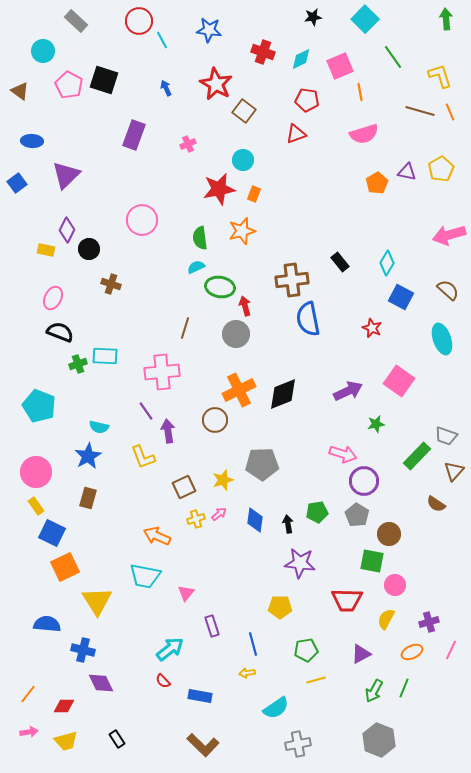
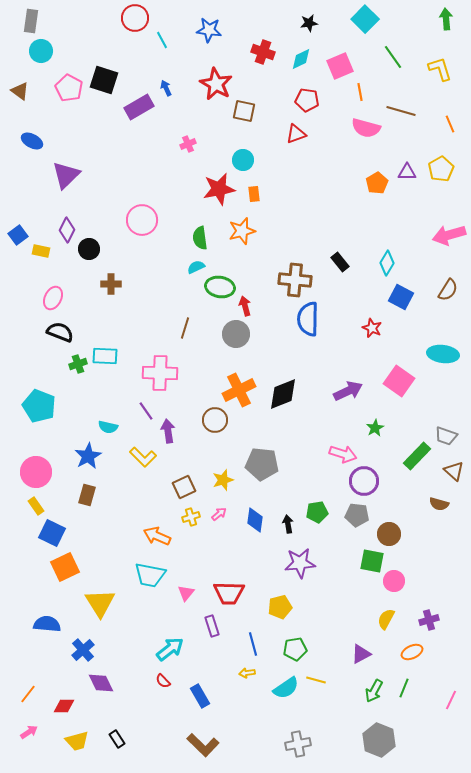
black star at (313, 17): moved 4 px left, 6 px down
gray rectangle at (76, 21): moved 45 px left; rotated 55 degrees clockwise
red circle at (139, 21): moved 4 px left, 3 px up
cyan circle at (43, 51): moved 2 px left
yellow L-shape at (440, 76): moved 7 px up
pink pentagon at (69, 85): moved 3 px down
brown square at (244, 111): rotated 25 degrees counterclockwise
brown line at (420, 111): moved 19 px left
orange line at (450, 112): moved 12 px down
pink semicircle at (364, 134): moved 2 px right, 6 px up; rotated 32 degrees clockwise
purple rectangle at (134, 135): moved 5 px right, 28 px up; rotated 40 degrees clockwise
blue ellipse at (32, 141): rotated 25 degrees clockwise
purple triangle at (407, 172): rotated 12 degrees counterclockwise
blue square at (17, 183): moved 1 px right, 52 px down
orange rectangle at (254, 194): rotated 28 degrees counterclockwise
yellow rectangle at (46, 250): moved 5 px left, 1 px down
brown cross at (292, 280): moved 3 px right; rotated 12 degrees clockwise
brown cross at (111, 284): rotated 18 degrees counterclockwise
brown semicircle at (448, 290): rotated 80 degrees clockwise
blue semicircle at (308, 319): rotated 12 degrees clockwise
cyan ellipse at (442, 339): moved 1 px right, 15 px down; rotated 64 degrees counterclockwise
pink cross at (162, 372): moved 2 px left, 1 px down; rotated 8 degrees clockwise
green star at (376, 424): moved 1 px left, 4 px down; rotated 18 degrees counterclockwise
cyan semicircle at (99, 427): moved 9 px right
yellow L-shape at (143, 457): rotated 24 degrees counterclockwise
gray pentagon at (262, 464): rotated 8 degrees clockwise
brown triangle at (454, 471): rotated 30 degrees counterclockwise
brown rectangle at (88, 498): moved 1 px left, 3 px up
brown semicircle at (436, 504): moved 3 px right; rotated 18 degrees counterclockwise
gray pentagon at (357, 515): rotated 25 degrees counterclockwise
yellow cross at (196, 519): moved 5 px left, 2 px up
purple star at (300, 563): rotated 12 degrees counterclockwise
cyan trapezoid at (145, 576): moved 5 px right, 1 px up
pink circle at (395, 585): moved 1 px left, 4 px up
red trapezoid at (347, 600): moved 118 px left, 7 px up
yellow triangle at (97, 601): moved 3 px right, 2 px down
yellow pentagon at (280, 607): rotated 15 degrees counterclockwise
purple cross at (429, 622): moved 2 px up
blue cross at (83, 650): rotated 35 degrees clockwise
green pentagon at (306, 650): moved 11 px left, 1 px up
pink line at (451, 650): moved 50 px down
yellow line at (316, 680): rotated 30 degrees clockwise
blue rectangle at (200, 696): rotated 50 degrees clockwise
cyan semicircle at (276, 708): moved 10 px right, 20 px up
pink arrow at (29, 732): rotated 24 degrees counterclockwise
yellow trapezoid at (66, 741): moved 11 px right
